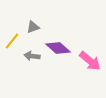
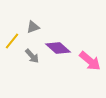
gray arrow: rotated 140 degrees counterclockwise
